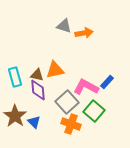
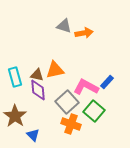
blue triangle: moved 1 px left, 13 px down
